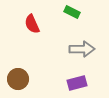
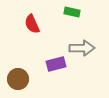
green rectangle: rotated 14 degrees counterclockwise
gray arrow: moved 1 px up
purple rectangle: moved 21 px left, 19 px up
